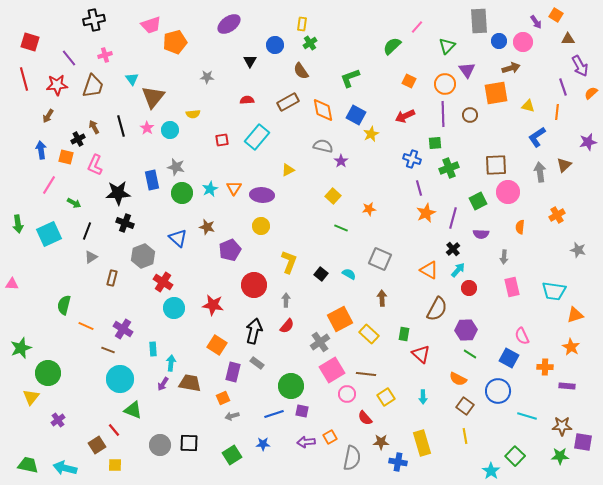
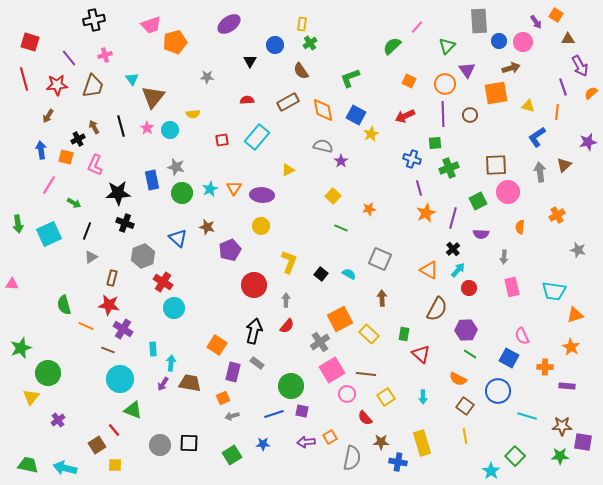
green semicircle at (64, 305): rotated 30 degrees counterclockwise
red star at (213, 305): moved 104 px left
